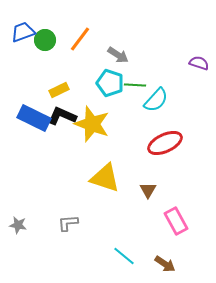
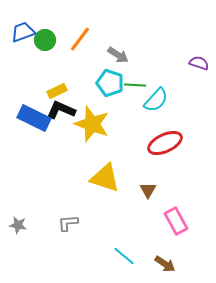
yellow rectangle: moved 2 px left, 1 px down
black L-shape: moved 1 px left, 6 px up
